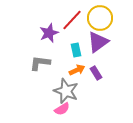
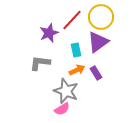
yellow circle: moved 1 px right, 1 px up
